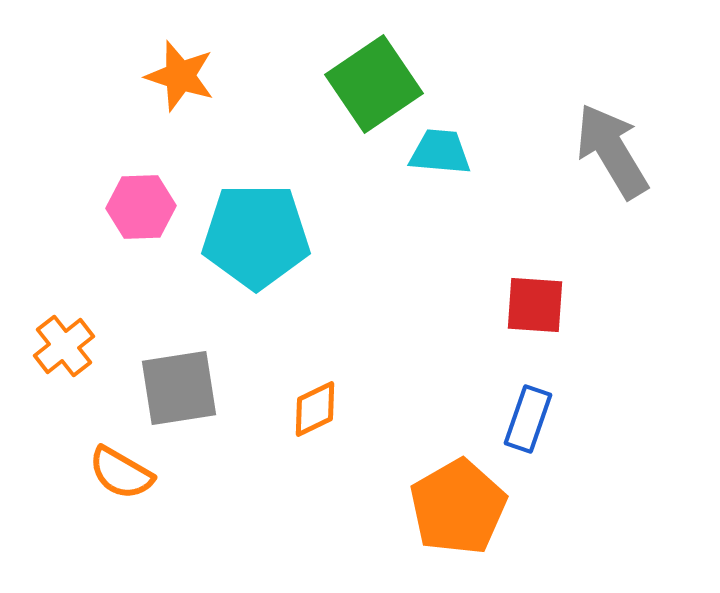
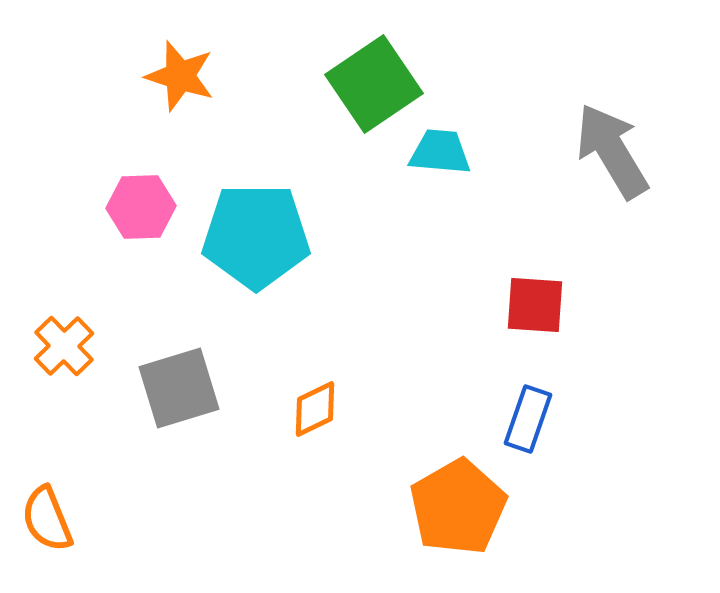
orange cross: rotated 6 degrees counterclockwise
gray square: rotated 8 degrees counterclockwise
orange semicircle: moved 74 px left, 46 px down; rotated 38 degrees clockwise
